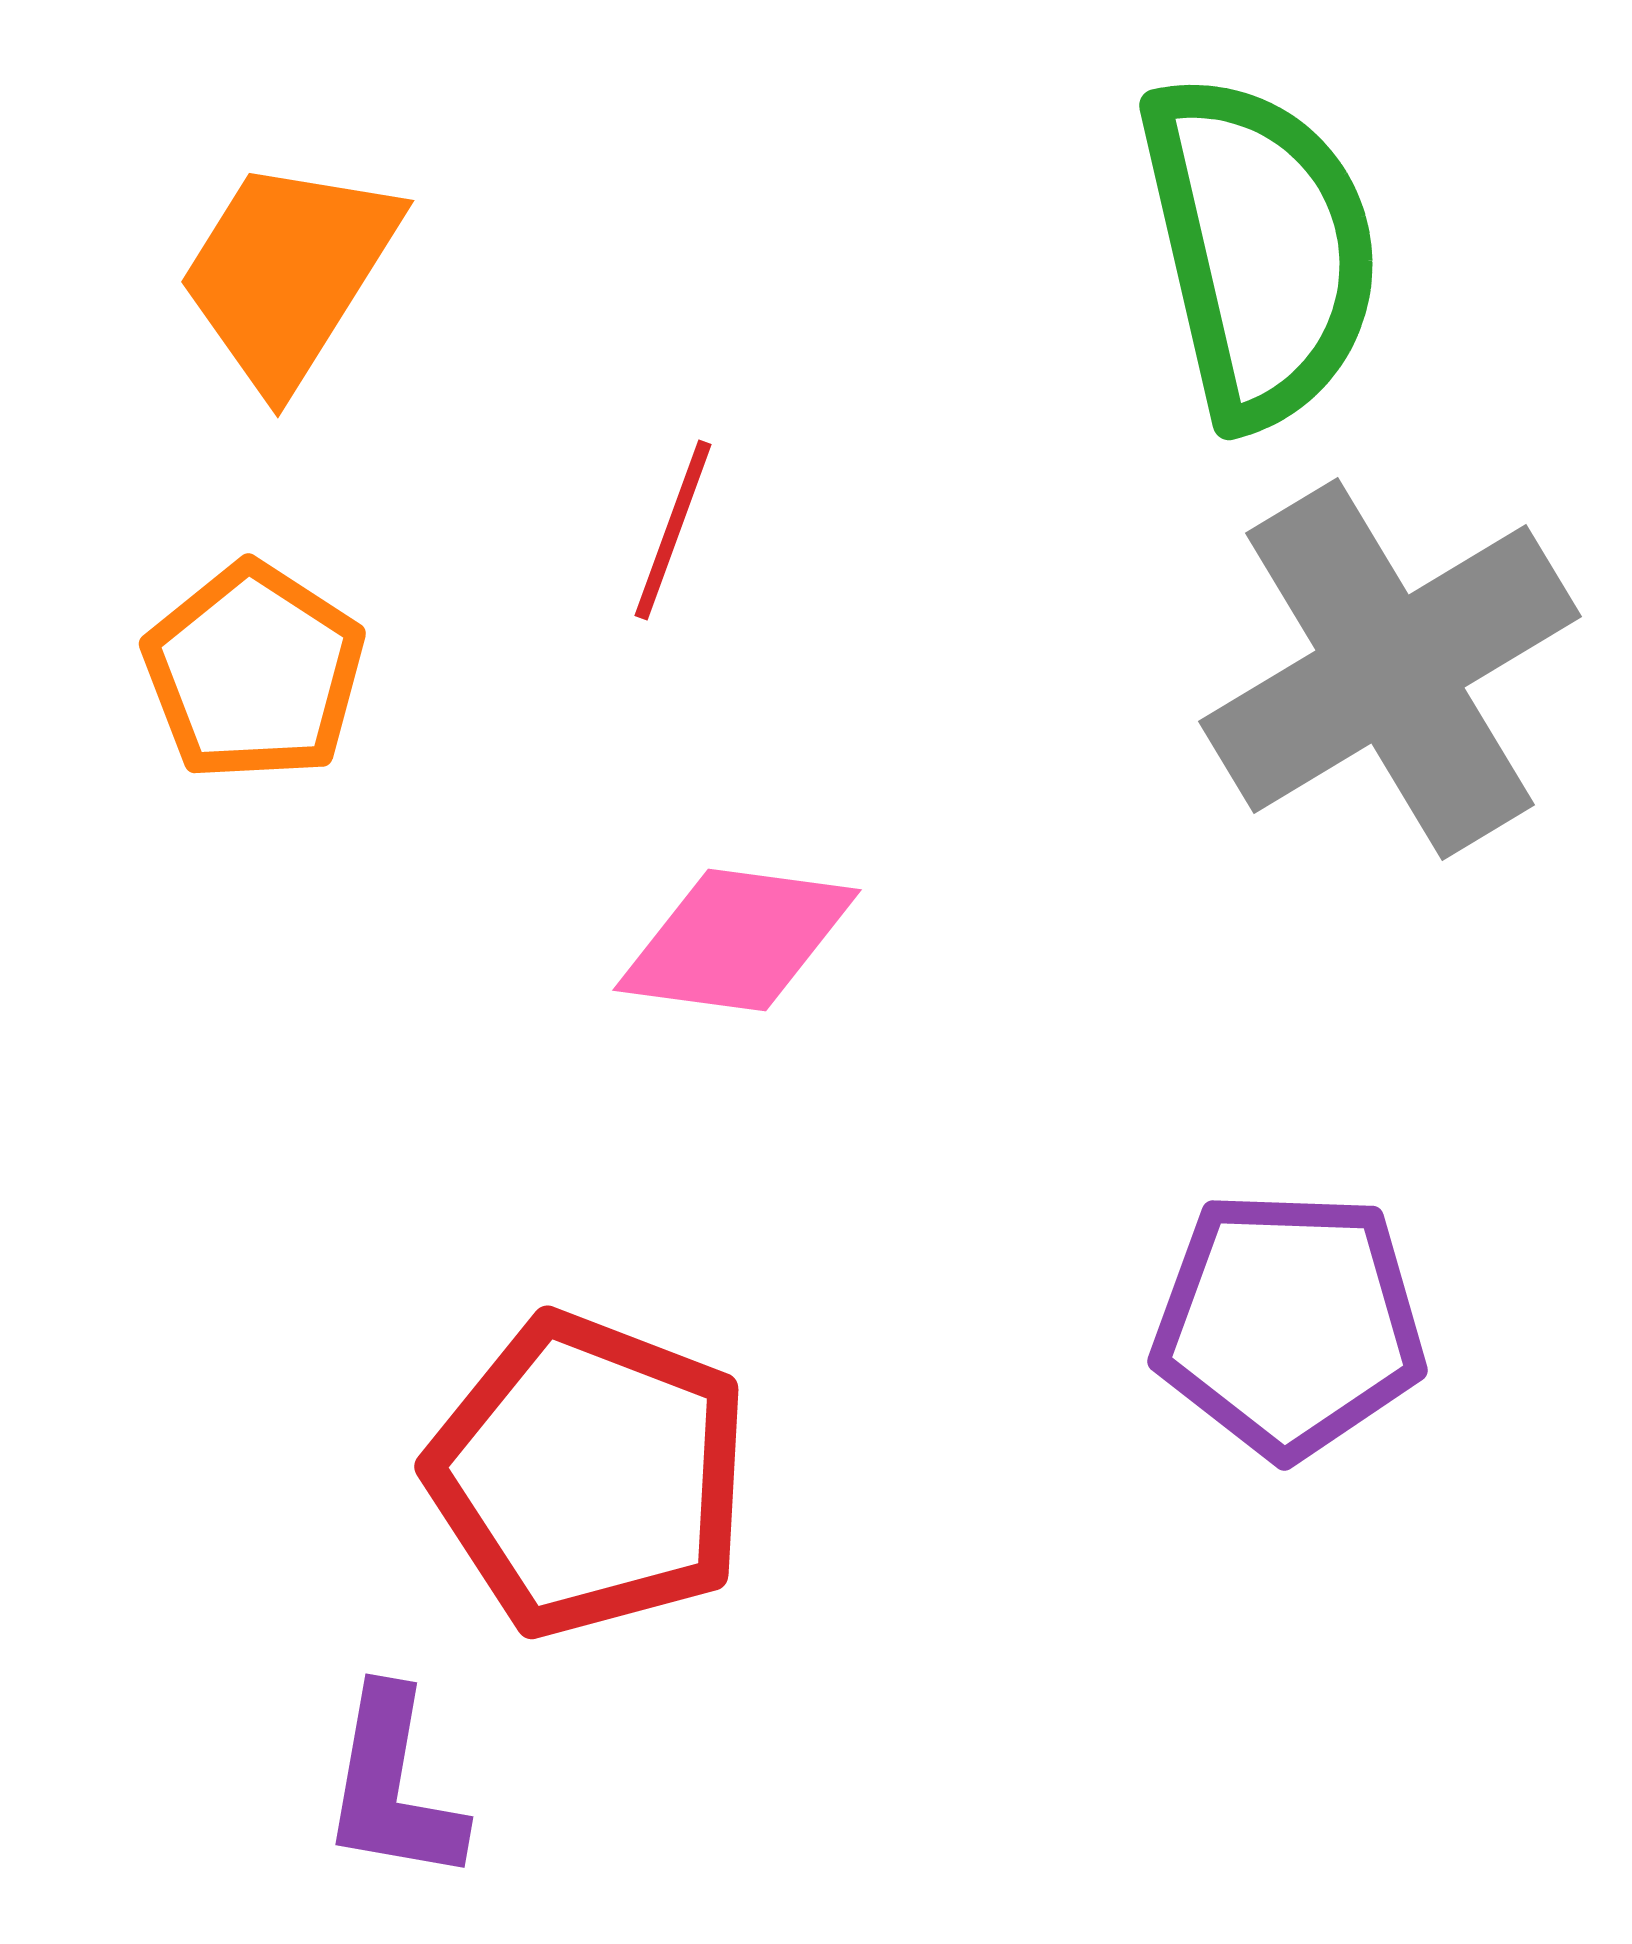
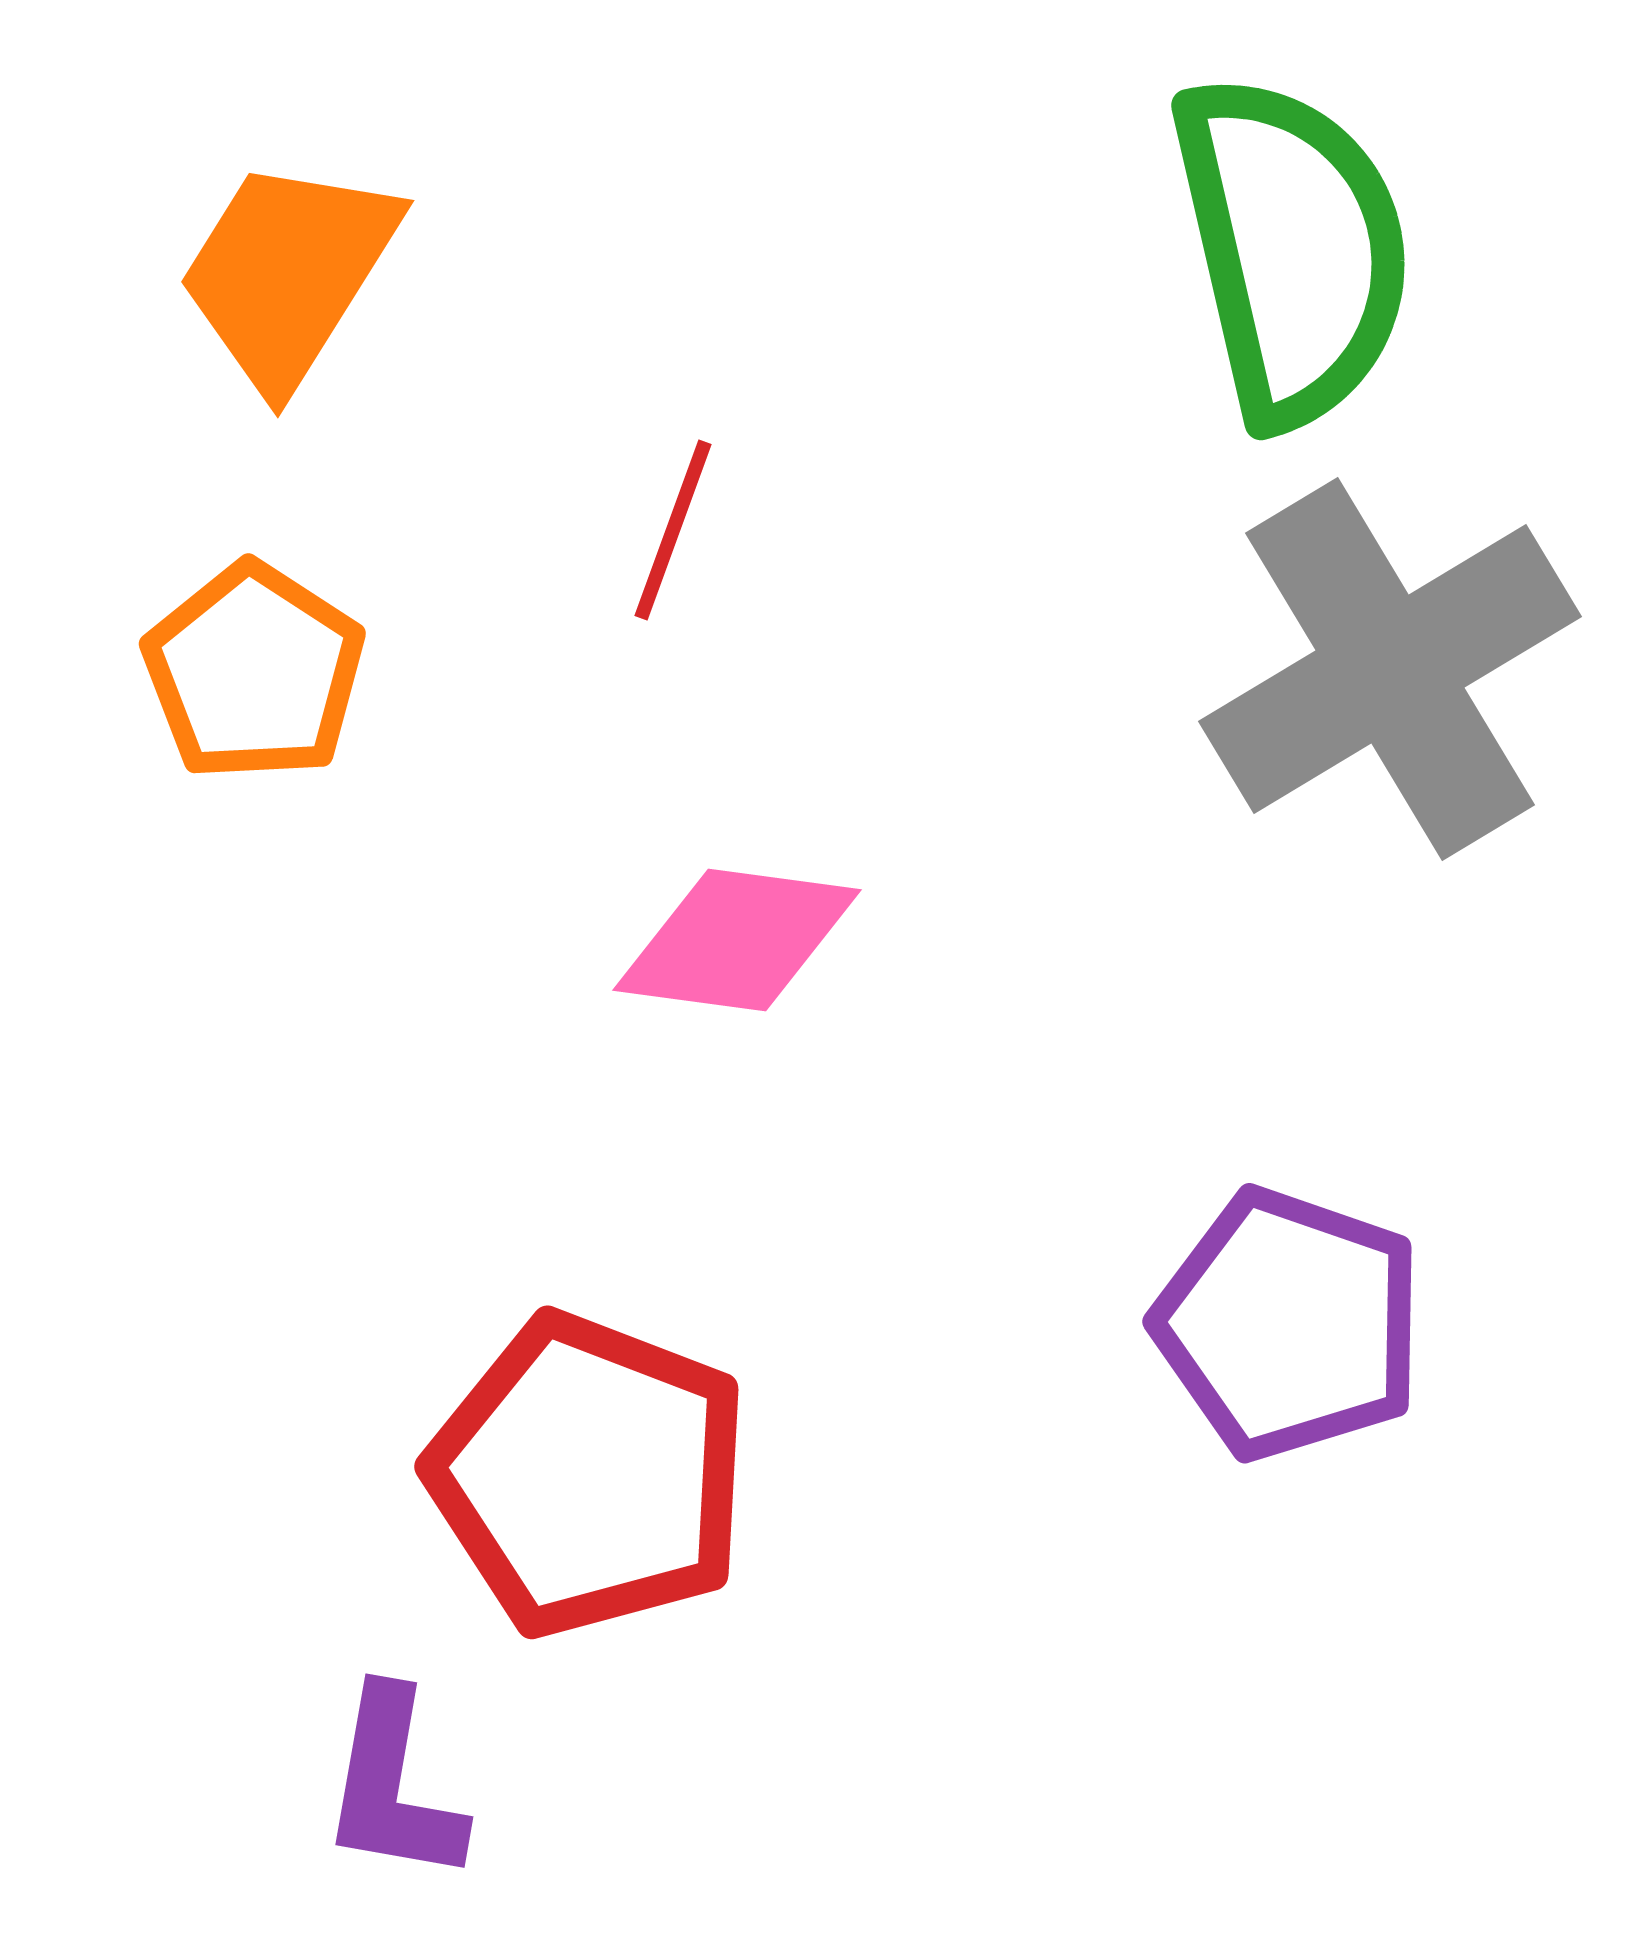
green semicircle: moved 32 px right
purple pentagon: rotated 17 degrees clockwise
